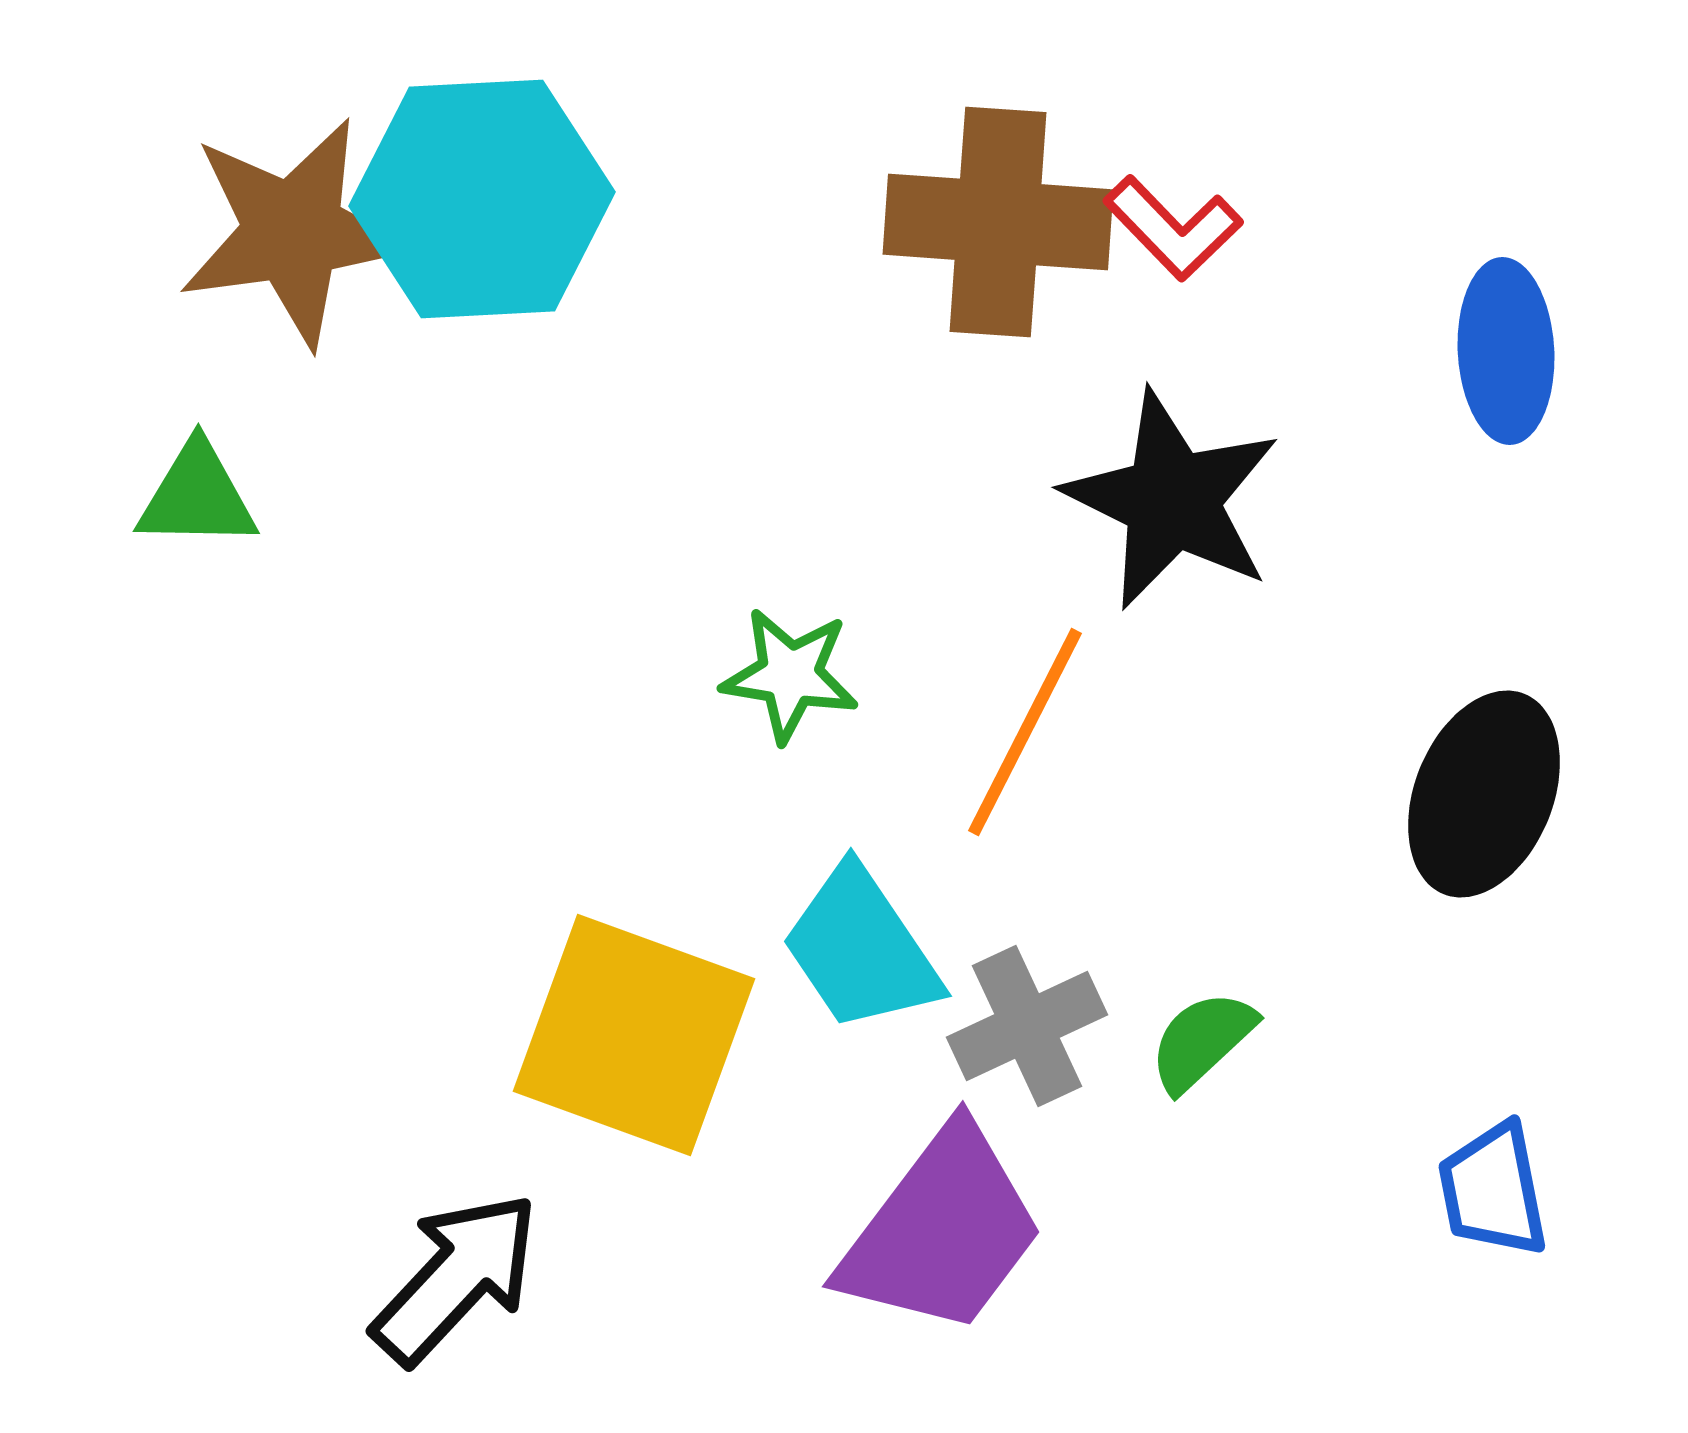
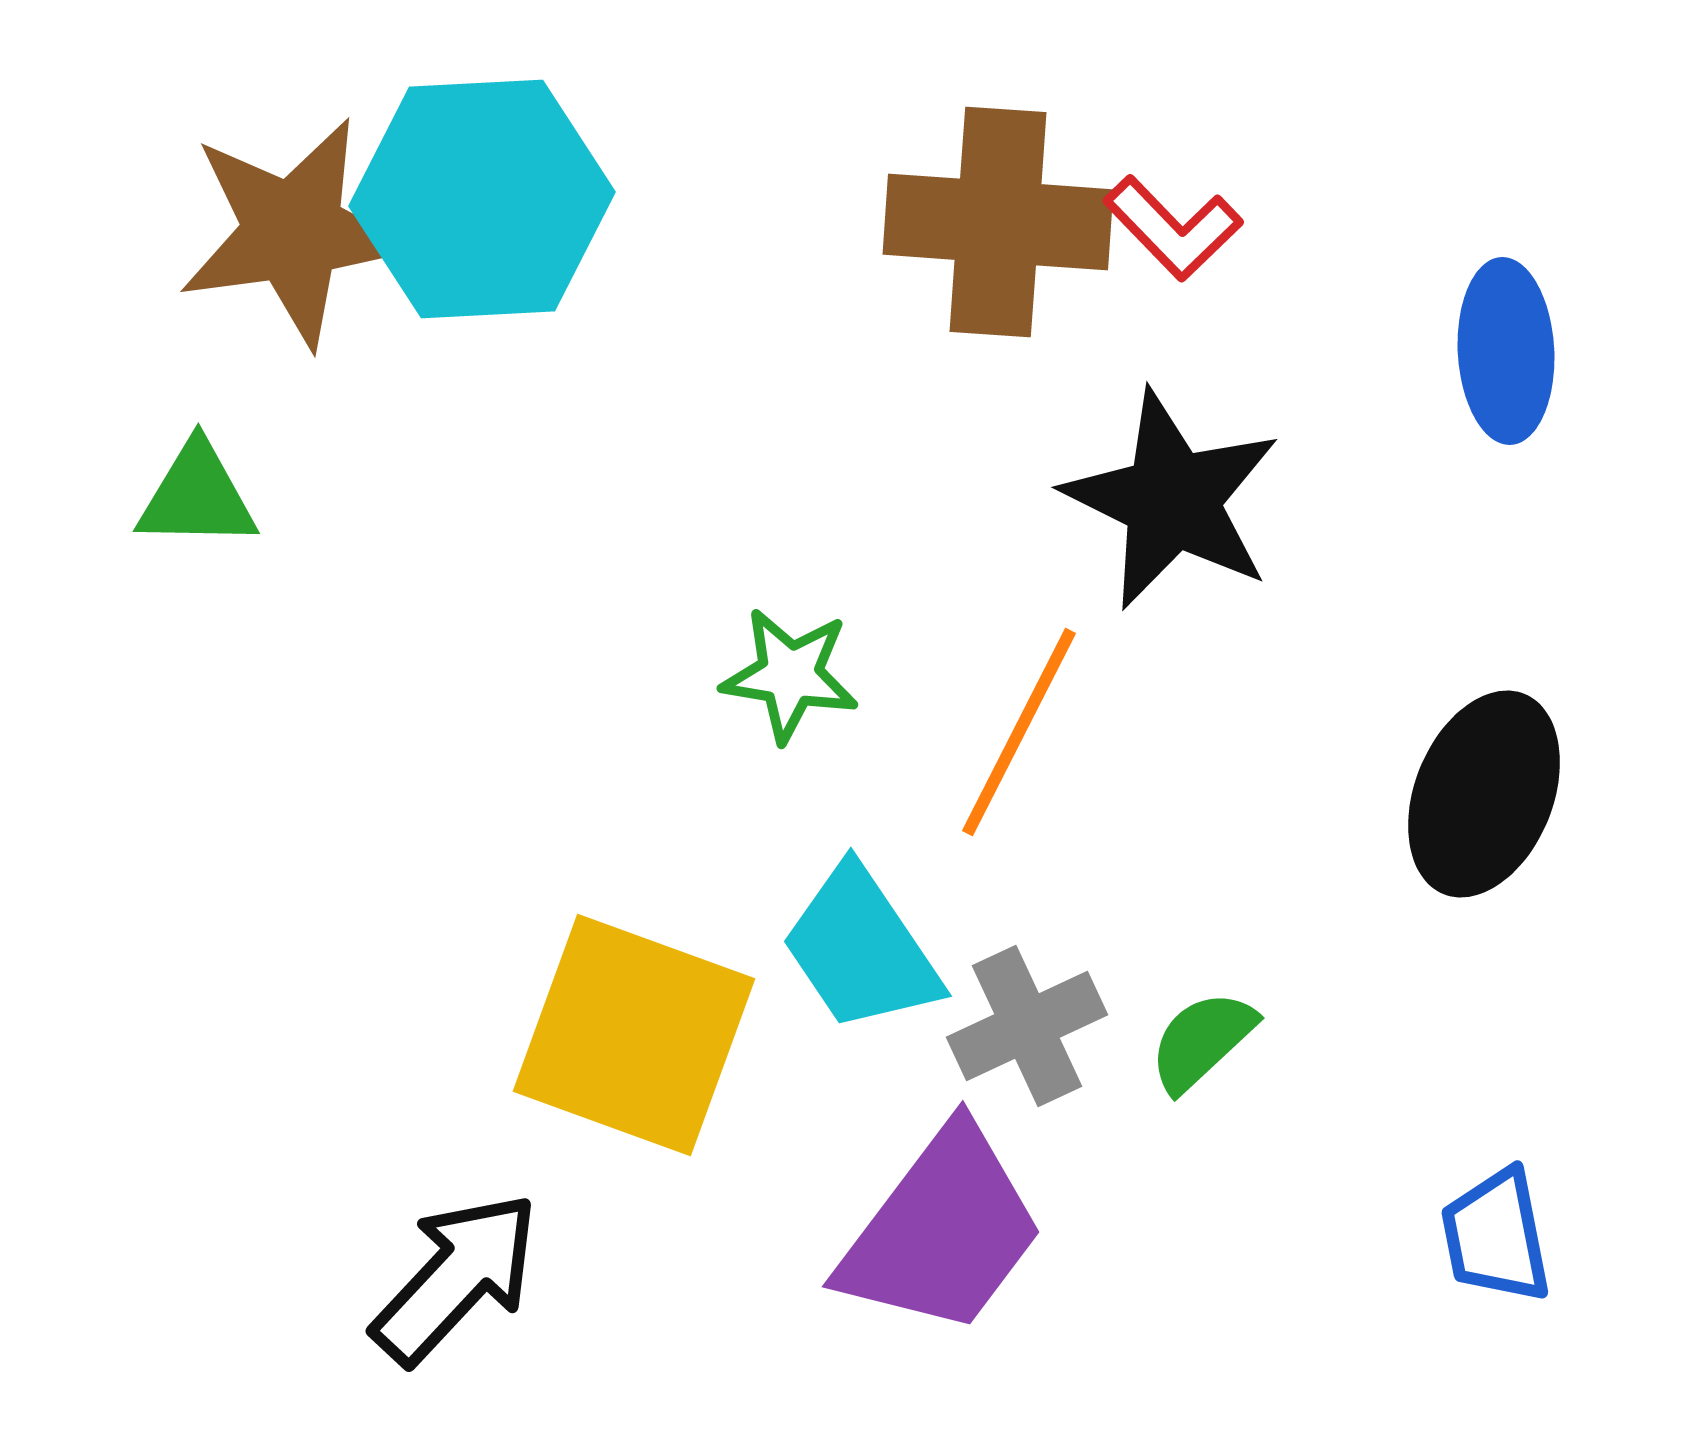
orange line: moved 6 px left
blue trapezoid: moved 3 px right, 46 px down
